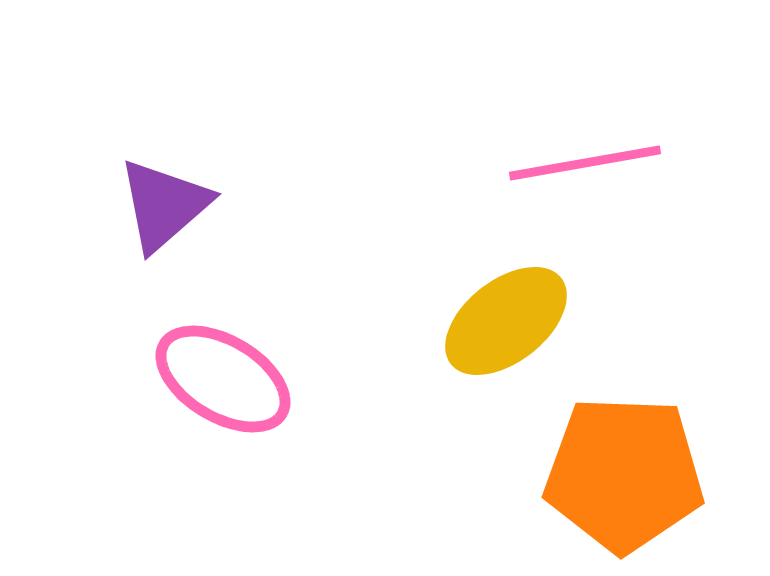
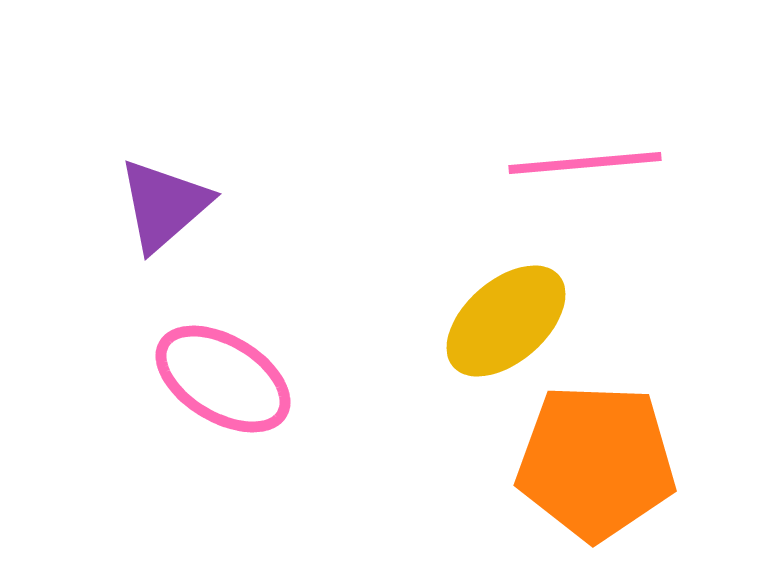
pink line: rotated 5 degrees clockwise
yellow ellipse: rotated 3 degrees counterclockwise
orange pentagon: moved 28 px left, 12 px up
